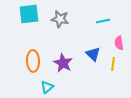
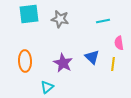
blue triangle: moved 1 px left, 3 px down
orange ellipse: moved 8 px left
